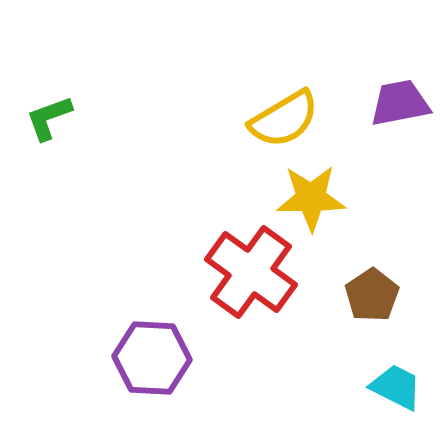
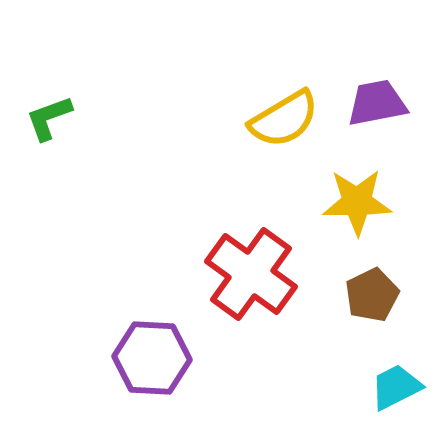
purple trapezoid: moved 23 px left
yellow star: moved 46 px right, 4 px down
red cross: moved 2 px down
brown pentagon: rotated 8 degrees clockwise
cyan trapezoid: rotated 54 degrees counterclockwise
